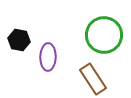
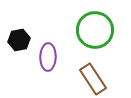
green circle: moved 9 px left, 5 px up
black hexagon: rotated 20 degrees counterclockwise
